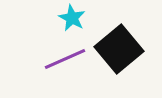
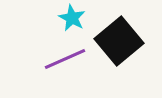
black square: moved 8 px up
